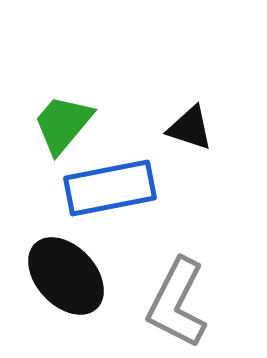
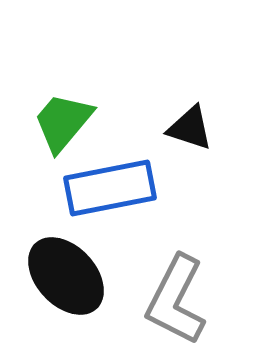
green trapezoid: moved 2 px up
gray L-shape: moved 1 px left, 3 px up
